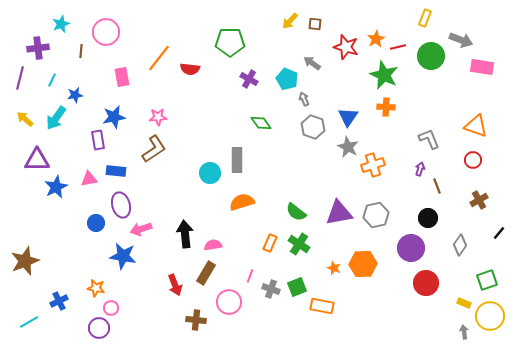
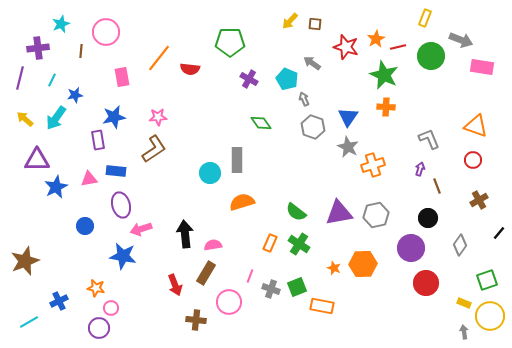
blue circle at (96, 223): moved 11 px left, 3 px down
